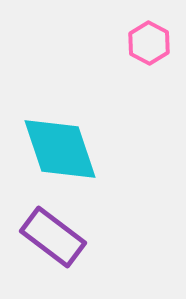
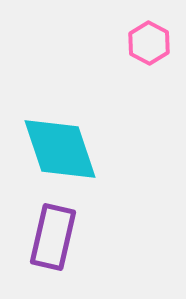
purple rectangle: rotated 66 degrees clockwise
